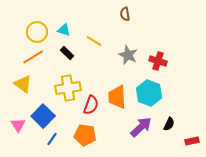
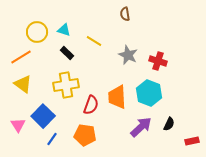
orange line: moved 12 px left
yellow cross: moved 2 px left, 3 px up
